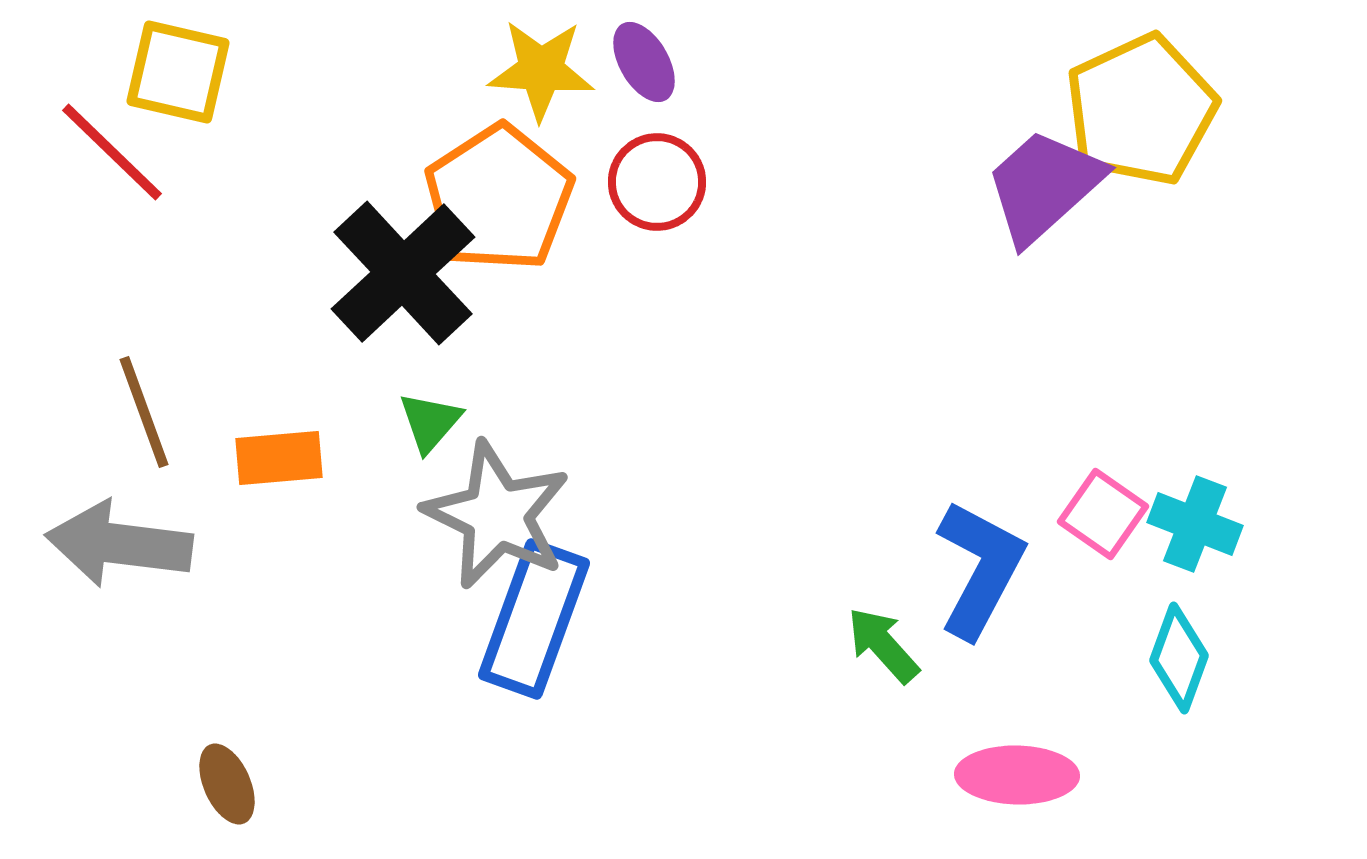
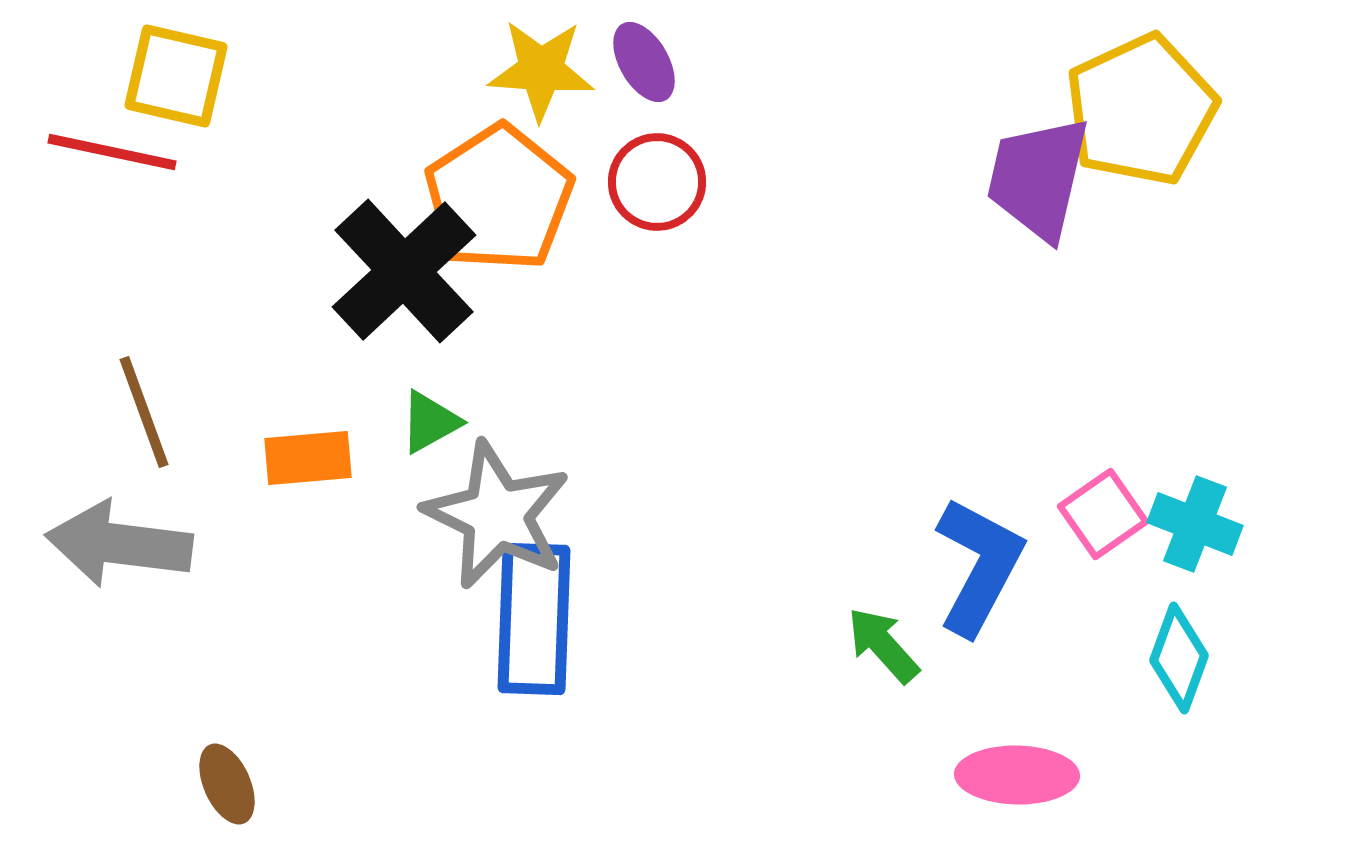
yellow square: moved 2 px left, 4 px down
red line: rotated 32 degrees counterclockwise
purple trapezoid: moved 6 px left, 8 px up; rotated 35 degrees counterclockwise
black cross: moved 1 px right, 2 px up
green triangle: rotated 20 degrees clockwise
orange rectangle: moved 29 px right
pink square: rotated 20 degrees clockwise
blue L-shape: moved 1 px left, 3 px up
blue rectangle: rotated 18 degrees counterclockwise
